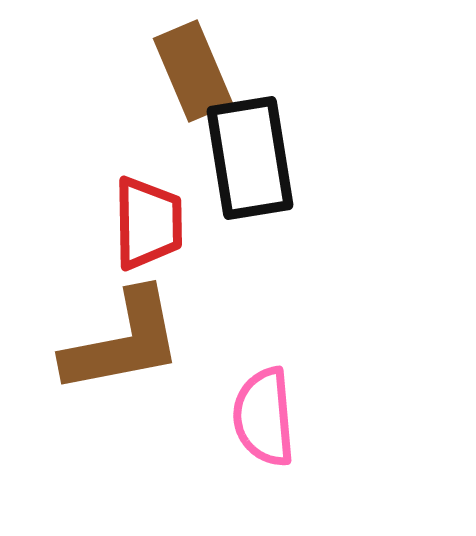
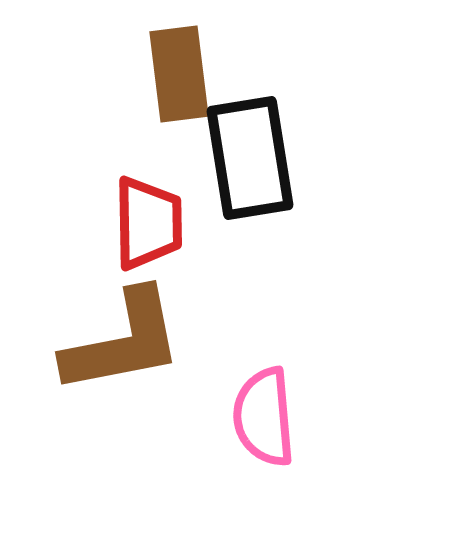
brown rectangle: moved 14 px left, 3 px down; rotated 16 degrees clockwise
